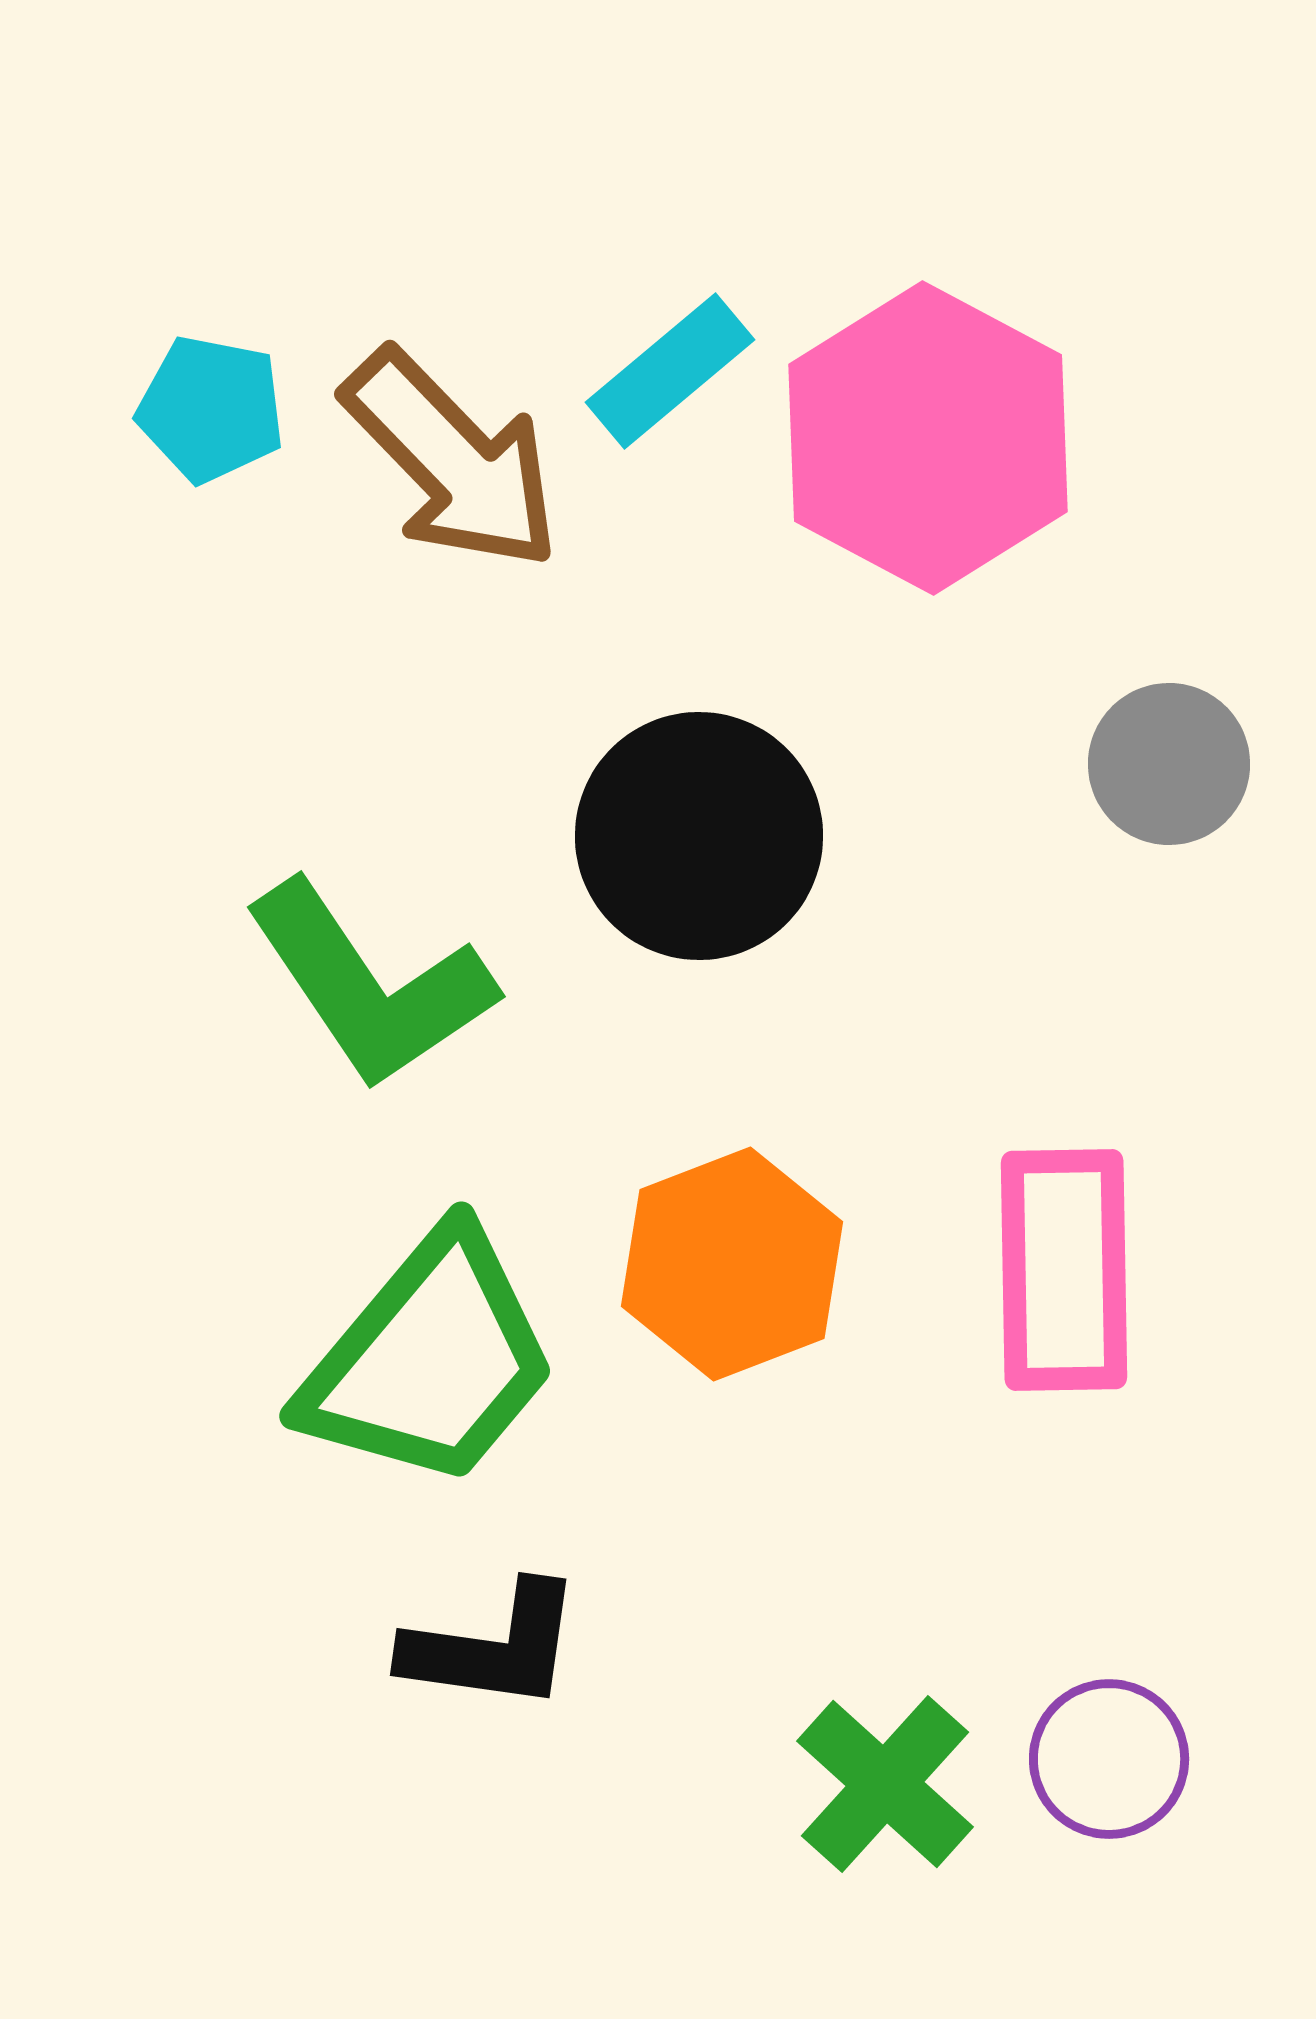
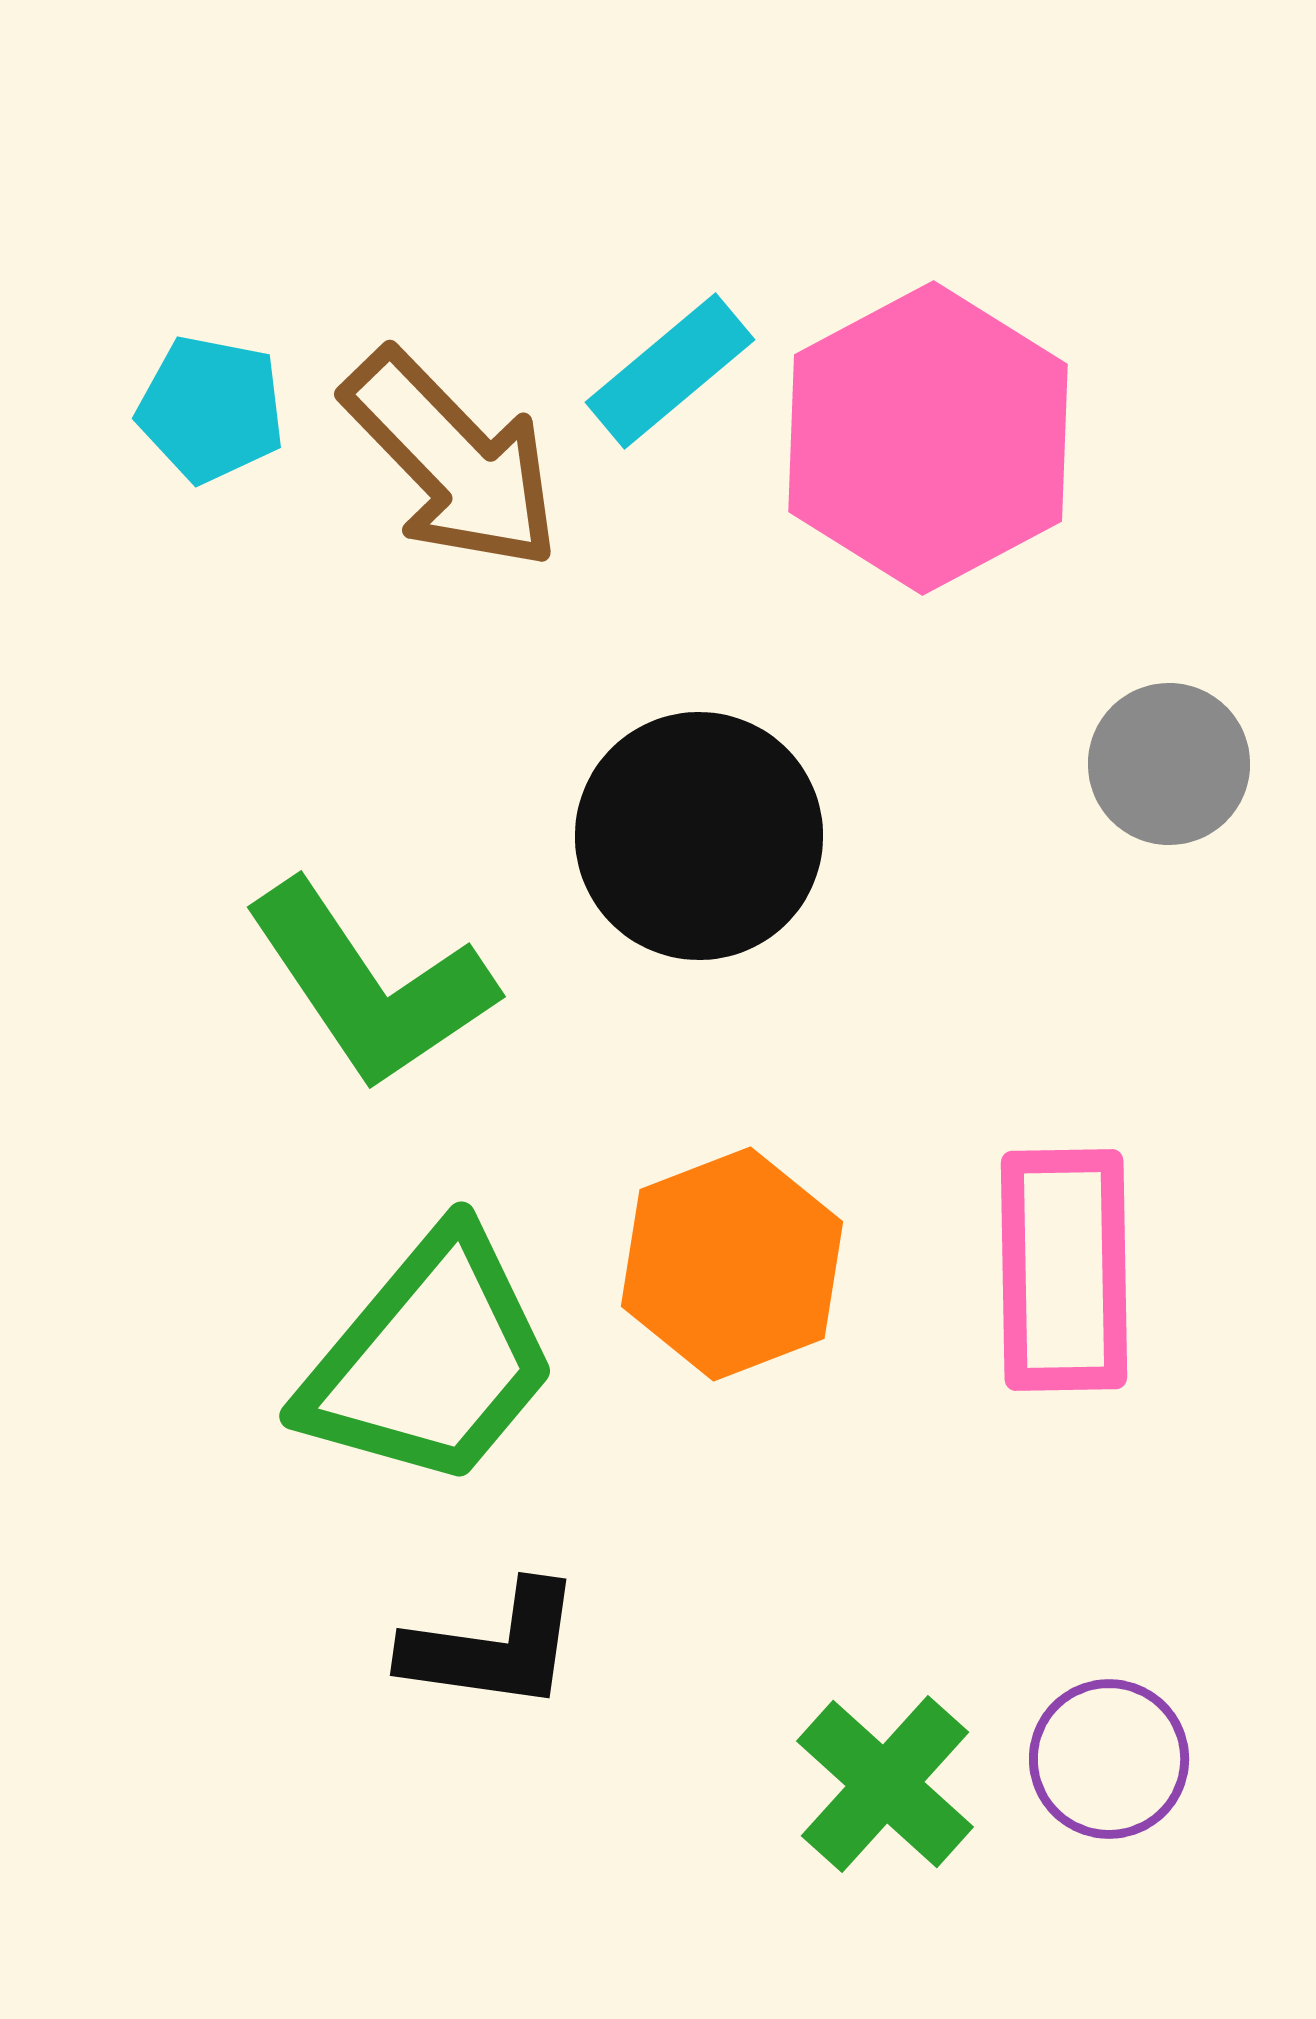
pink hexagon: rotated 4 degrees clockwise
